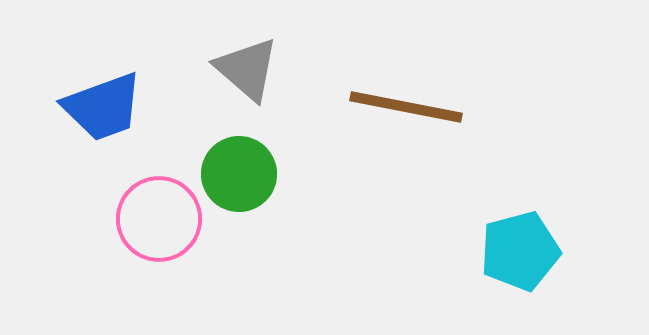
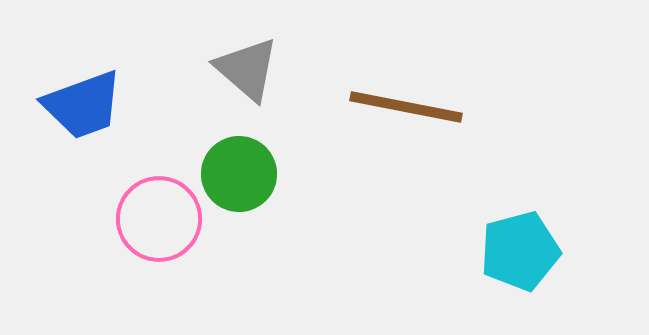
blue trapezoid: moved 20 px left, 2 px up
